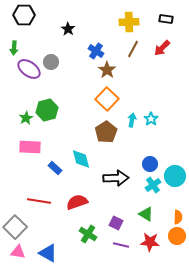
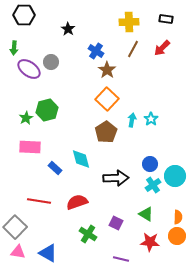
purple line: moved 14 px down
